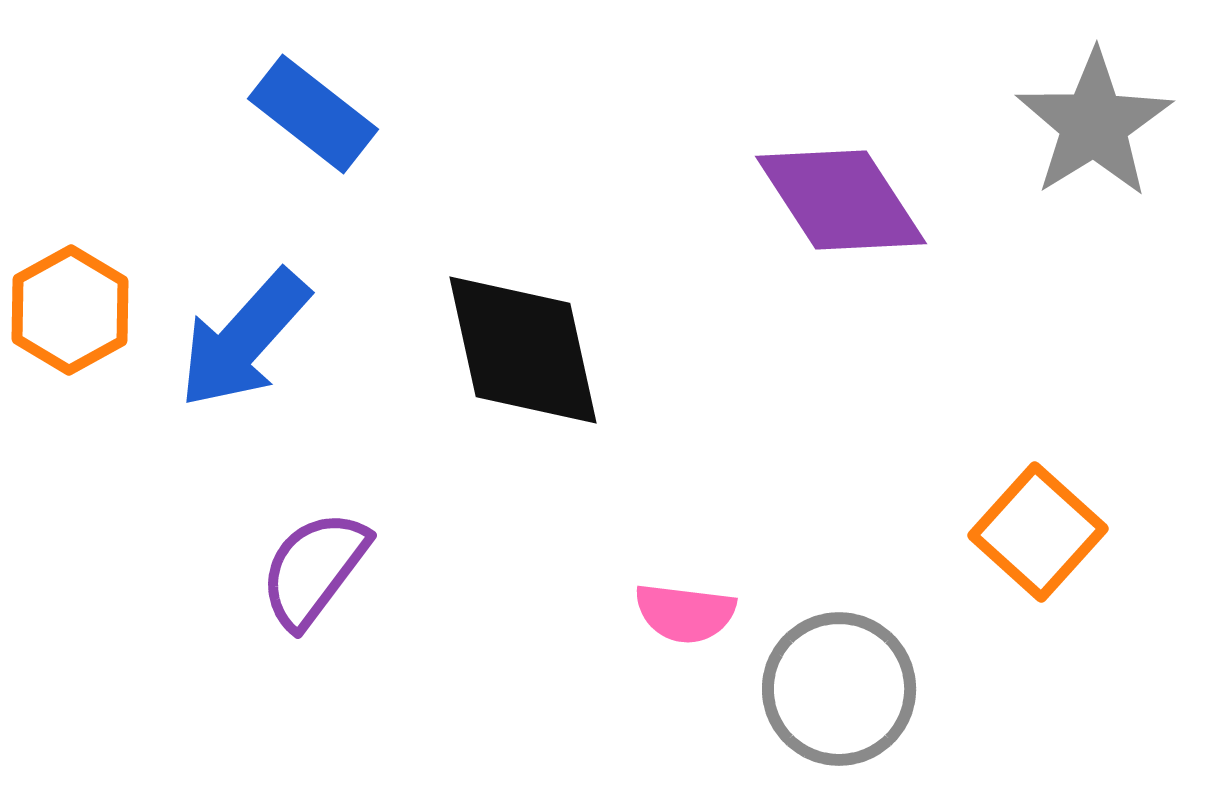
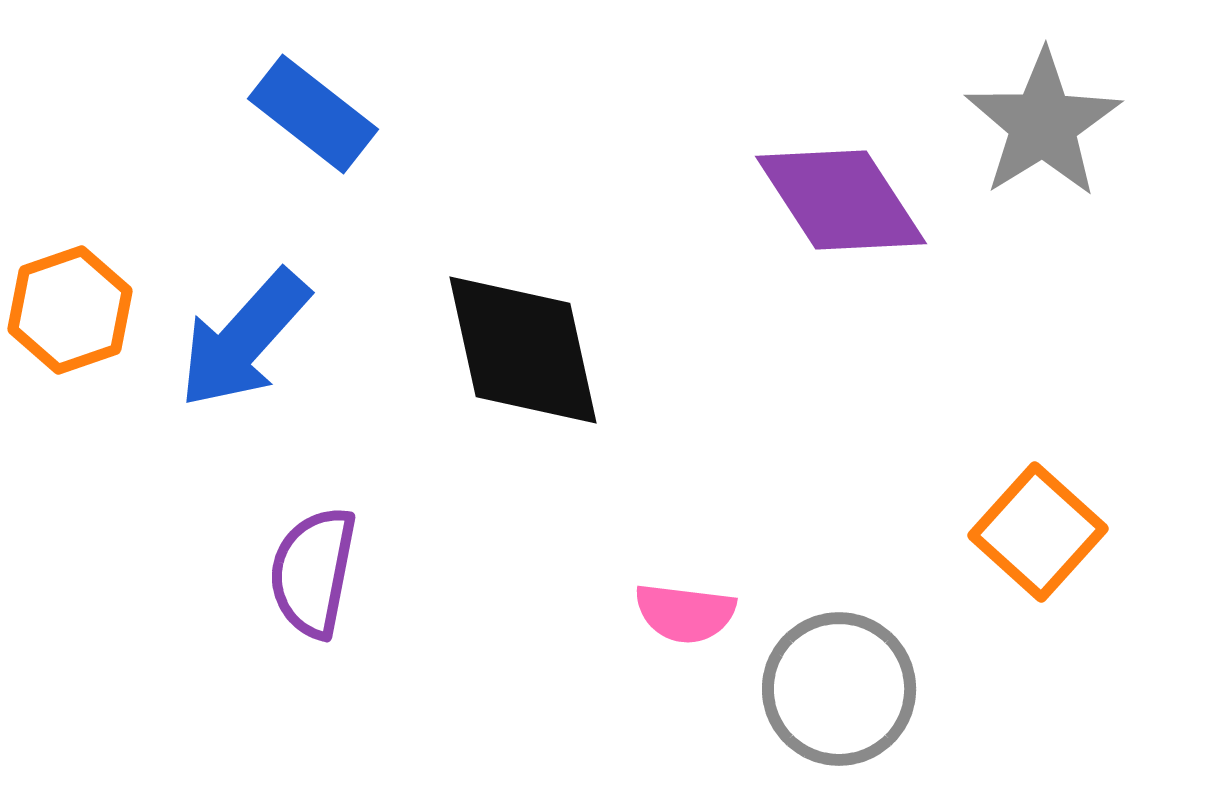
gray star: moved 51 px left
orange hexagon: rotated 10 degrees clockwise
purple semicircle: moved 1 px left, 3 px down; rotated 26 degrees counterclockwise
